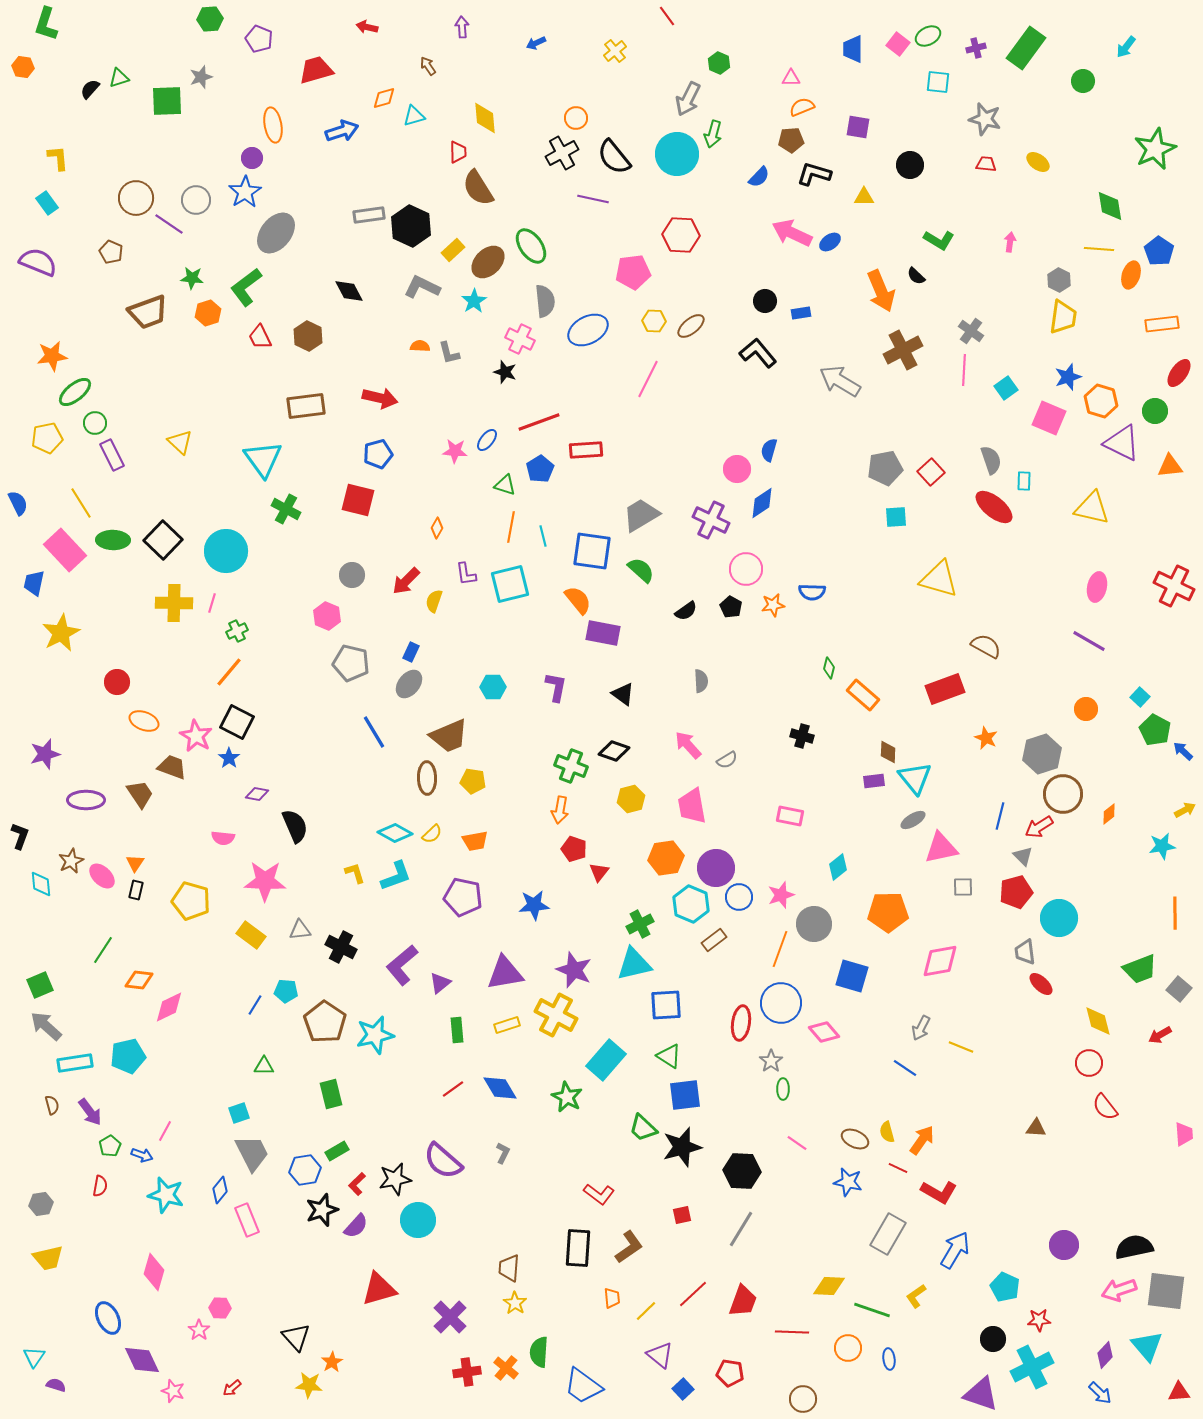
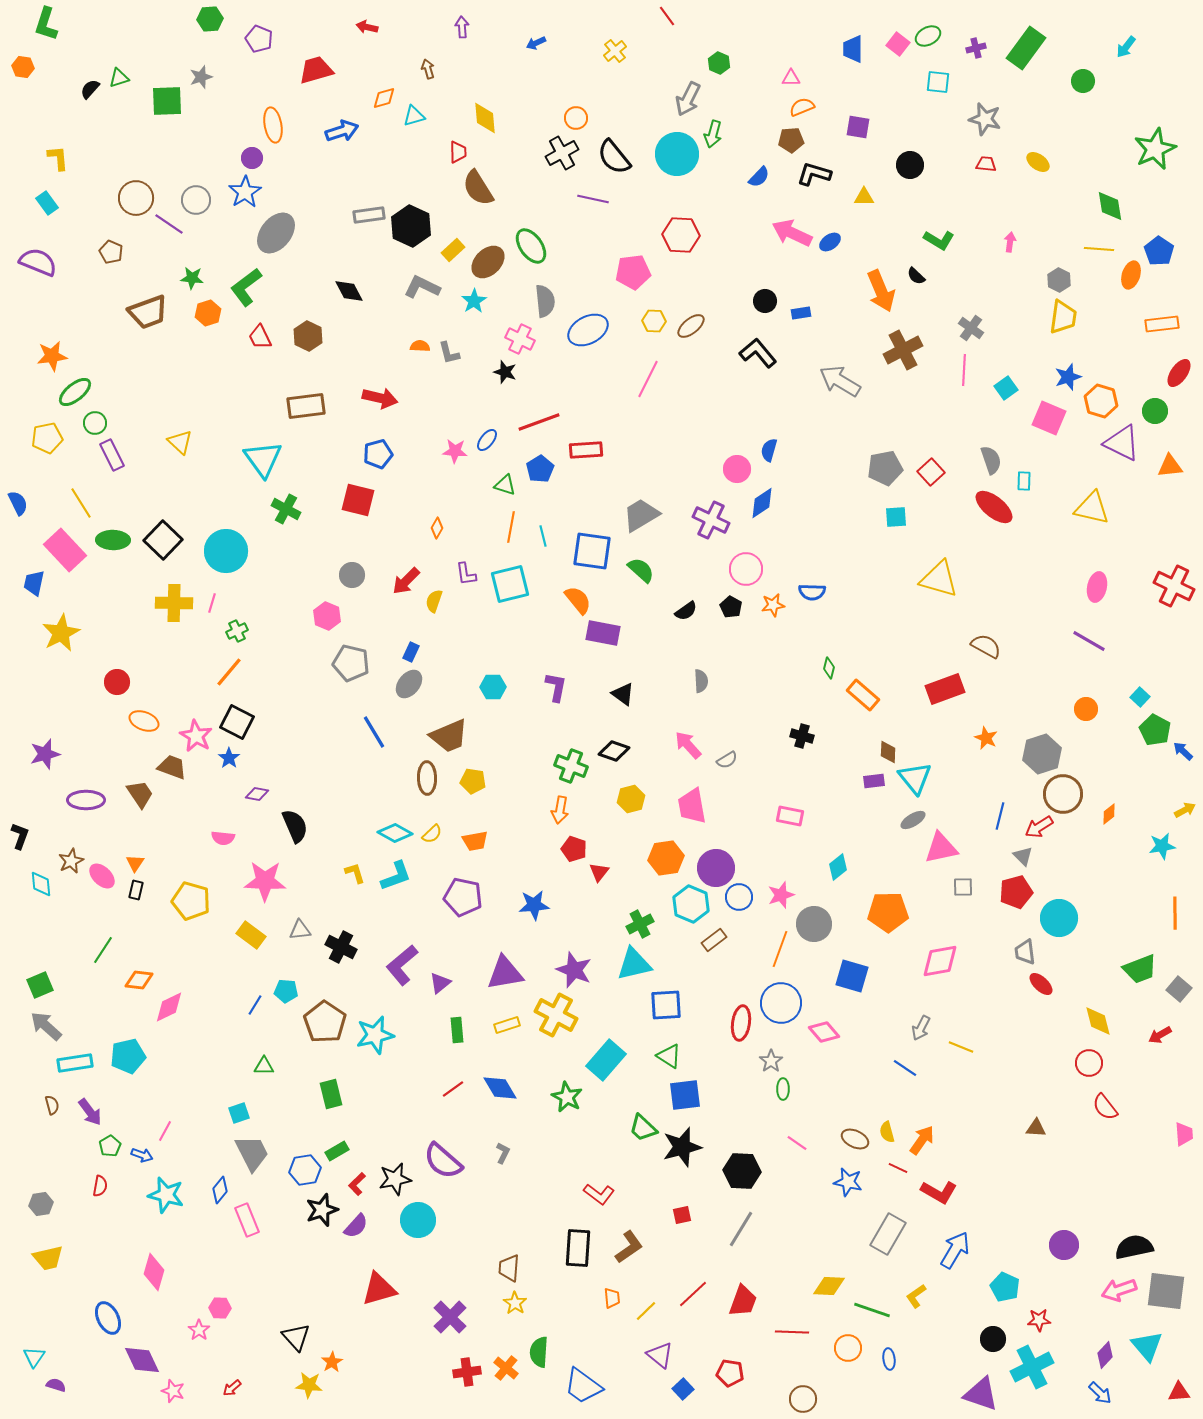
brown arrow at (428, 66): moved 3 px down; rotated 18 degrees clockwise
gray cross at (971, 331): moved 3 px up
